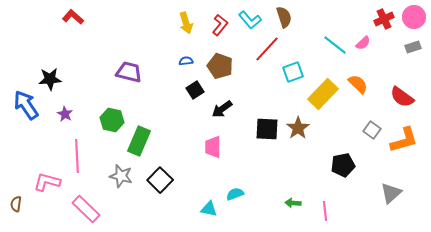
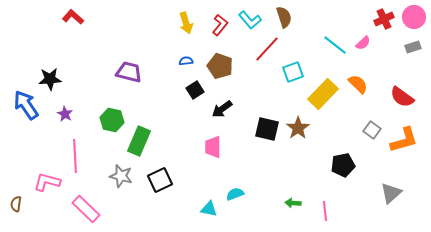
black square at (267, 129): rotated 10 degrees clockwise
pink line at (77, 156): moved 2 px left
black square at (160, 180): rotated 20 degrees clockwise
